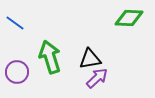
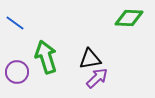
green arrow: moved 4 px left
